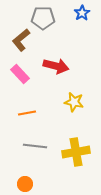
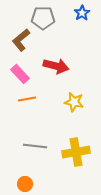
orange line: moved 14 px up
